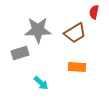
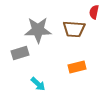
brown trapezoid: moved 1 px left, 4 px up; rotated 35 degrees clockwise
orange rectangle: rotated 18 degrees counterclockwise
cyan arrow: moved 3 px left, 1 px down
